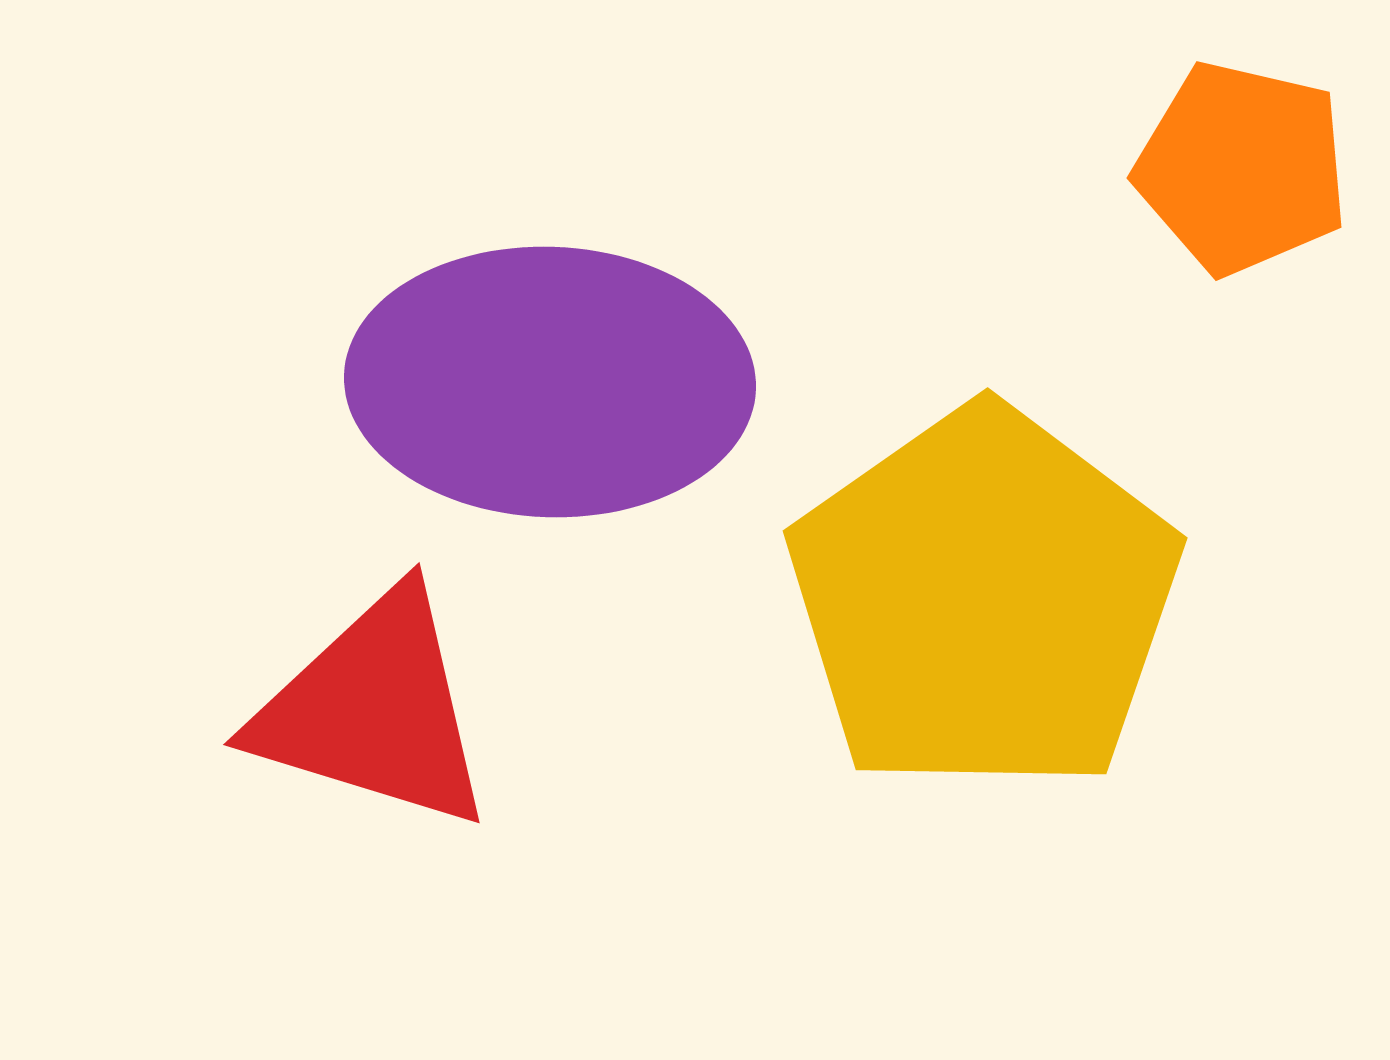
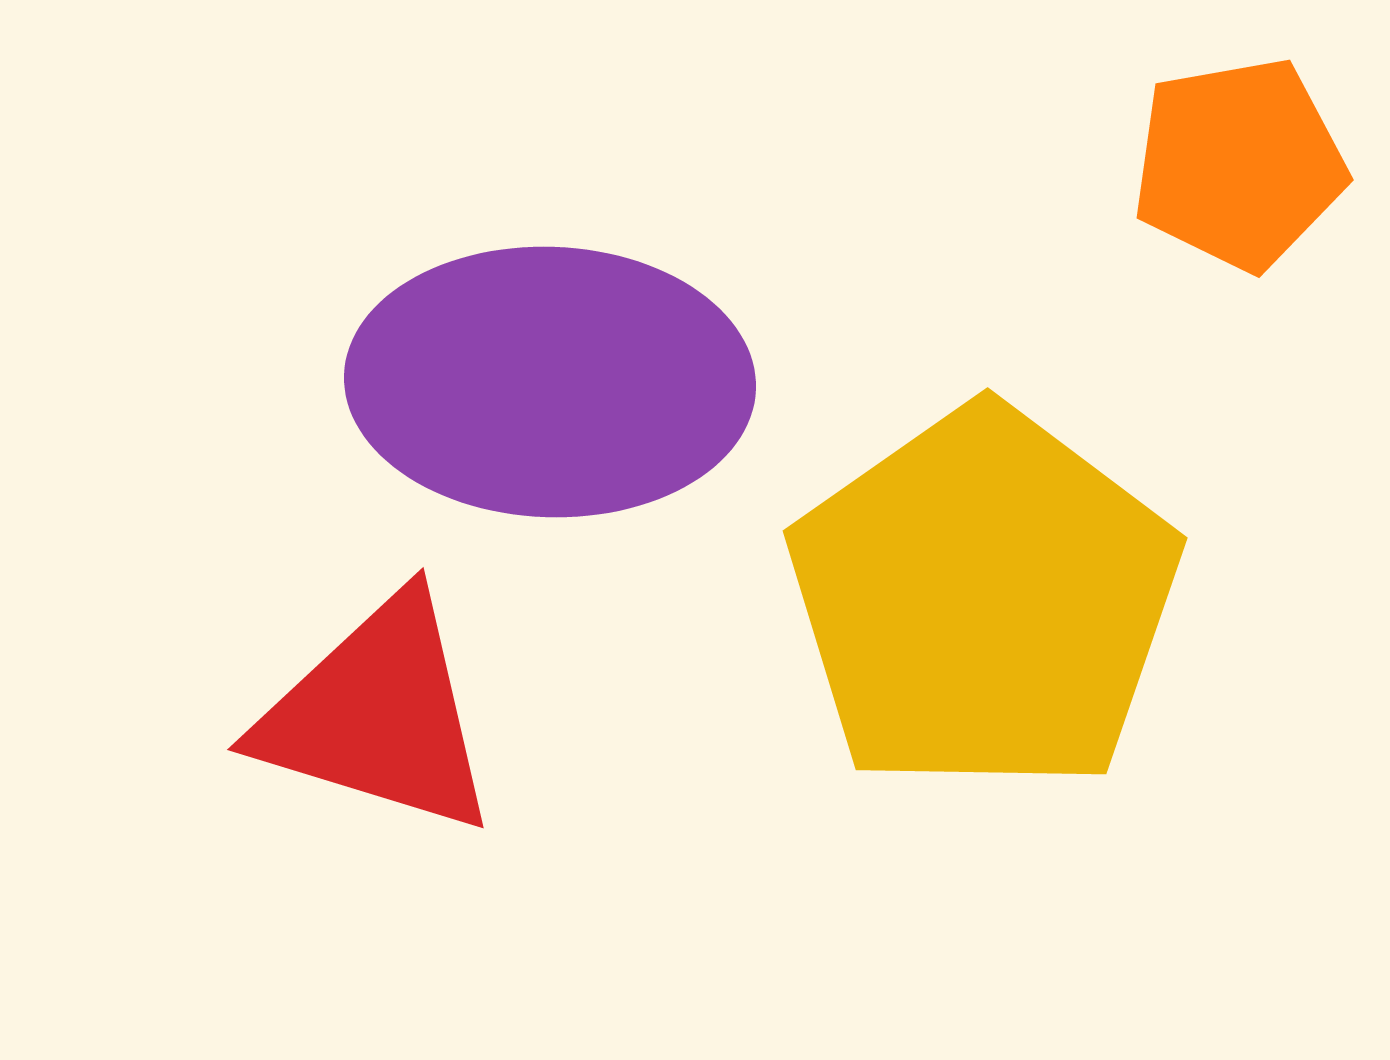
orange pentagon: moved 3 px left, 4 px up; rotated 23 degrees counterclockwise
red triangle: moved 4 px right, 5 px down
